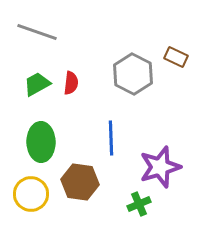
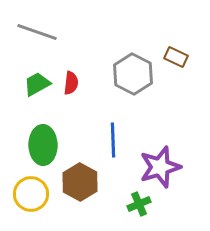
blue line: moved 2 px right, 2 px down
green ellipse: moved 2 px right, 3 px down
brown hexagon: rotated 21 degrees clockwise
